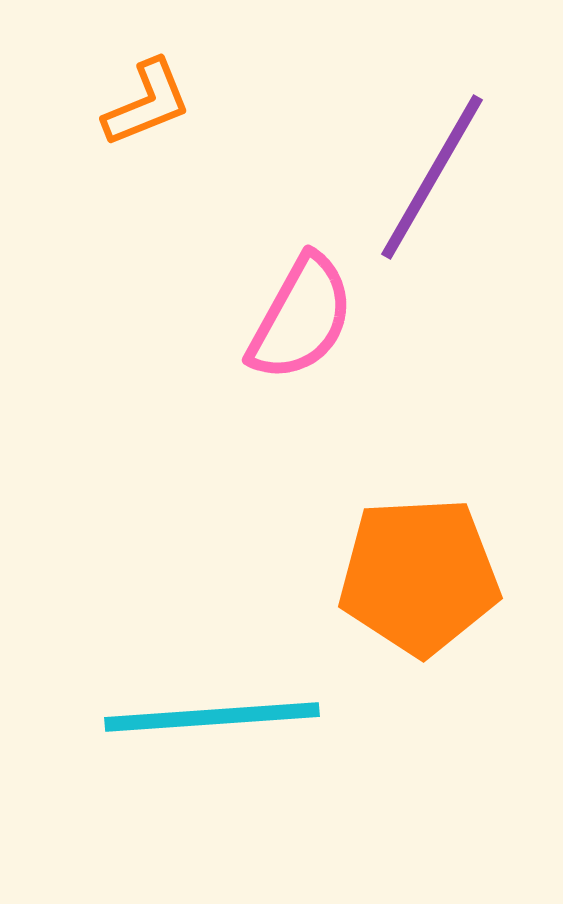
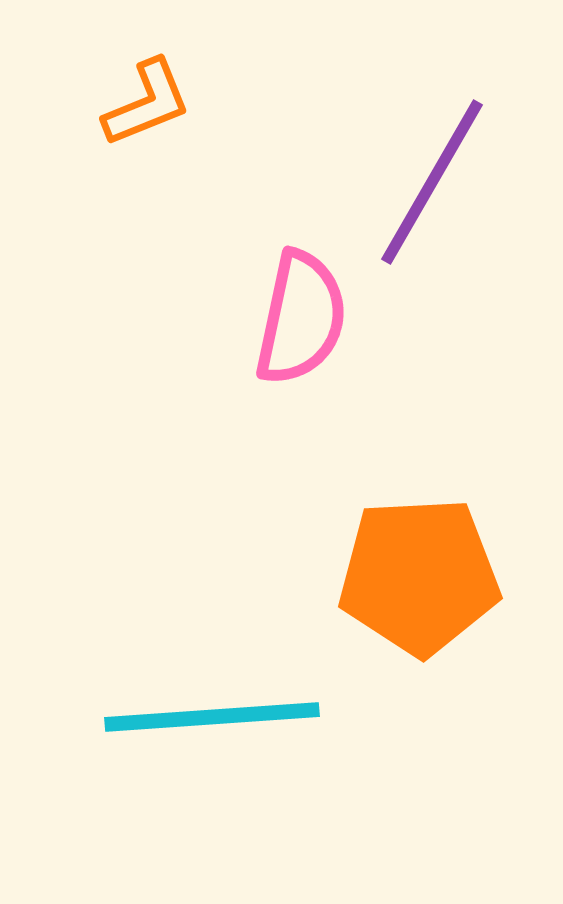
purple line: moved 5 px down
pink semicircle: rotated 17 degrees counterclockwise
